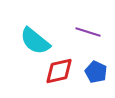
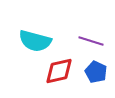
purple line: moved 3 px right, 9 px down
cyan semicircle: rotated 24 degrees counterclockwise
